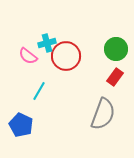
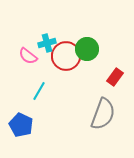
green circle: moved 29 px left
